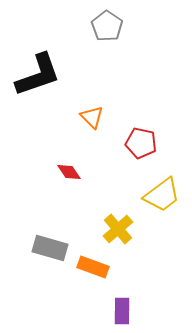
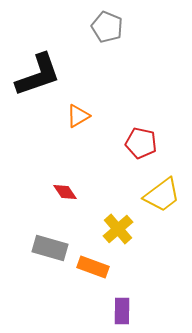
gray pentagon: moved 1 px down; rotated 12 degrees counterclockwise
orange triangle: moved 14 px left, 1 px up; rotated 45 degrees clockwise
red diamond: moved 4 px left, 20 px down
